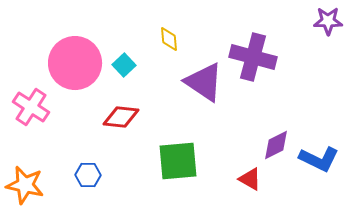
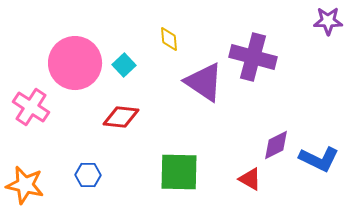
green square: moved 1 px right, 11 px down; rotated 6 degrees clockwise
